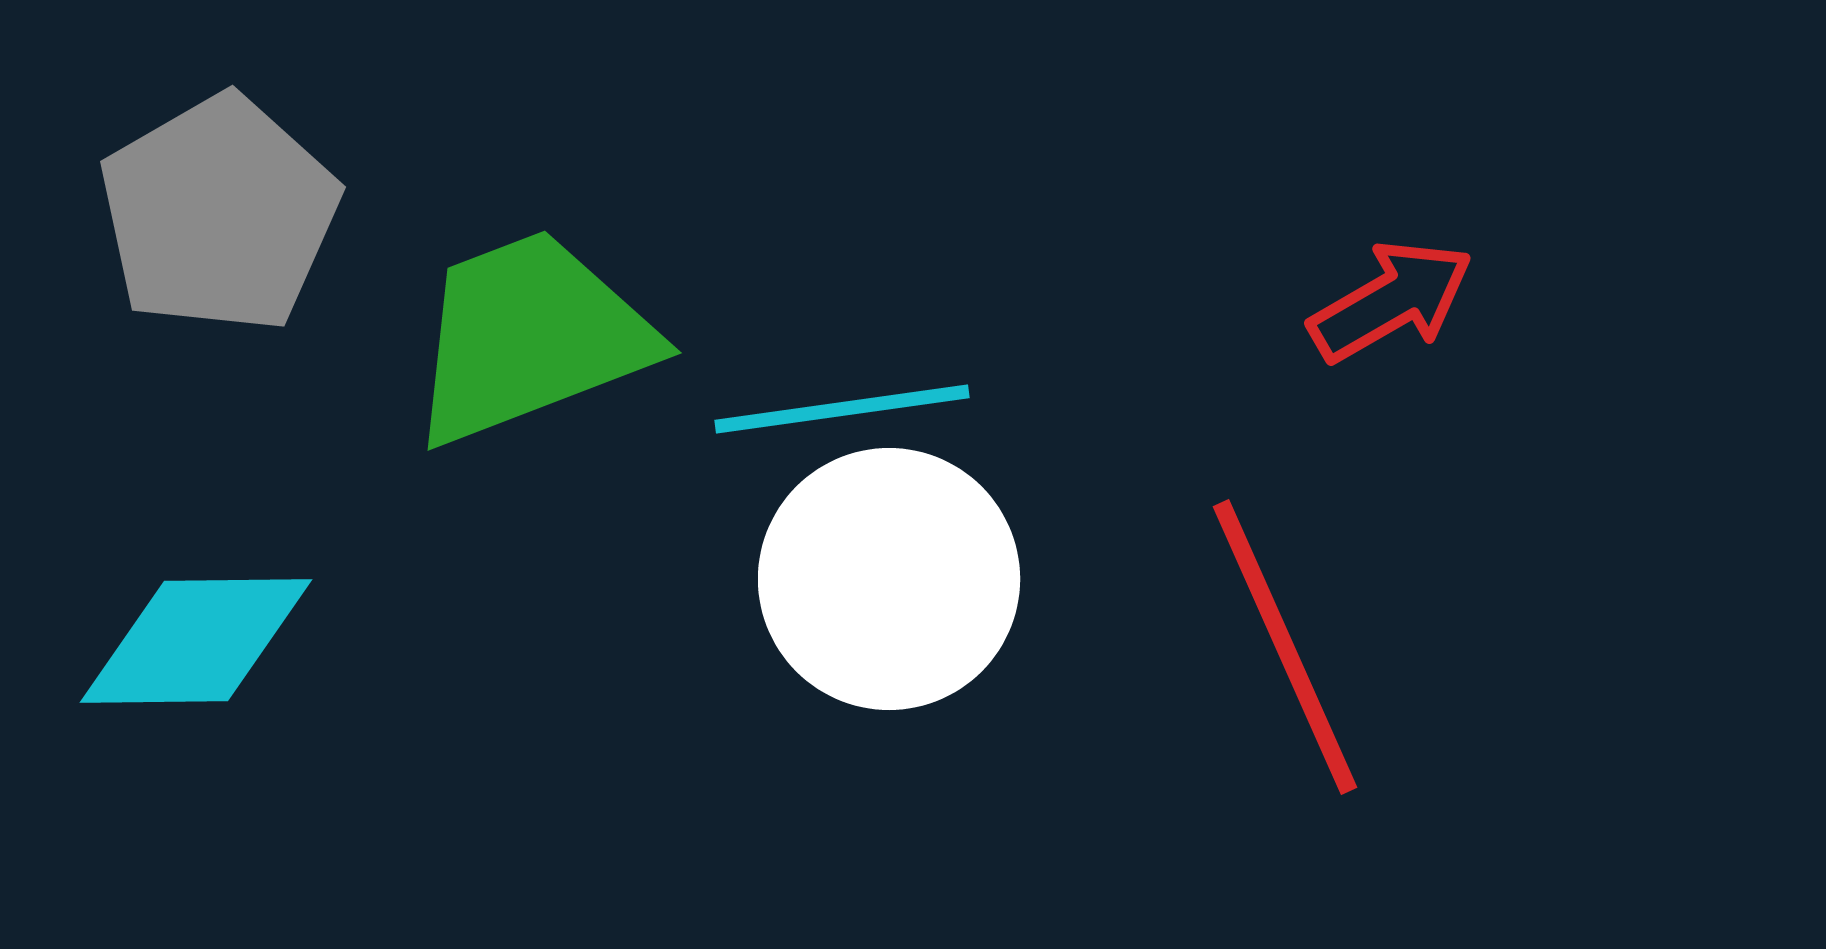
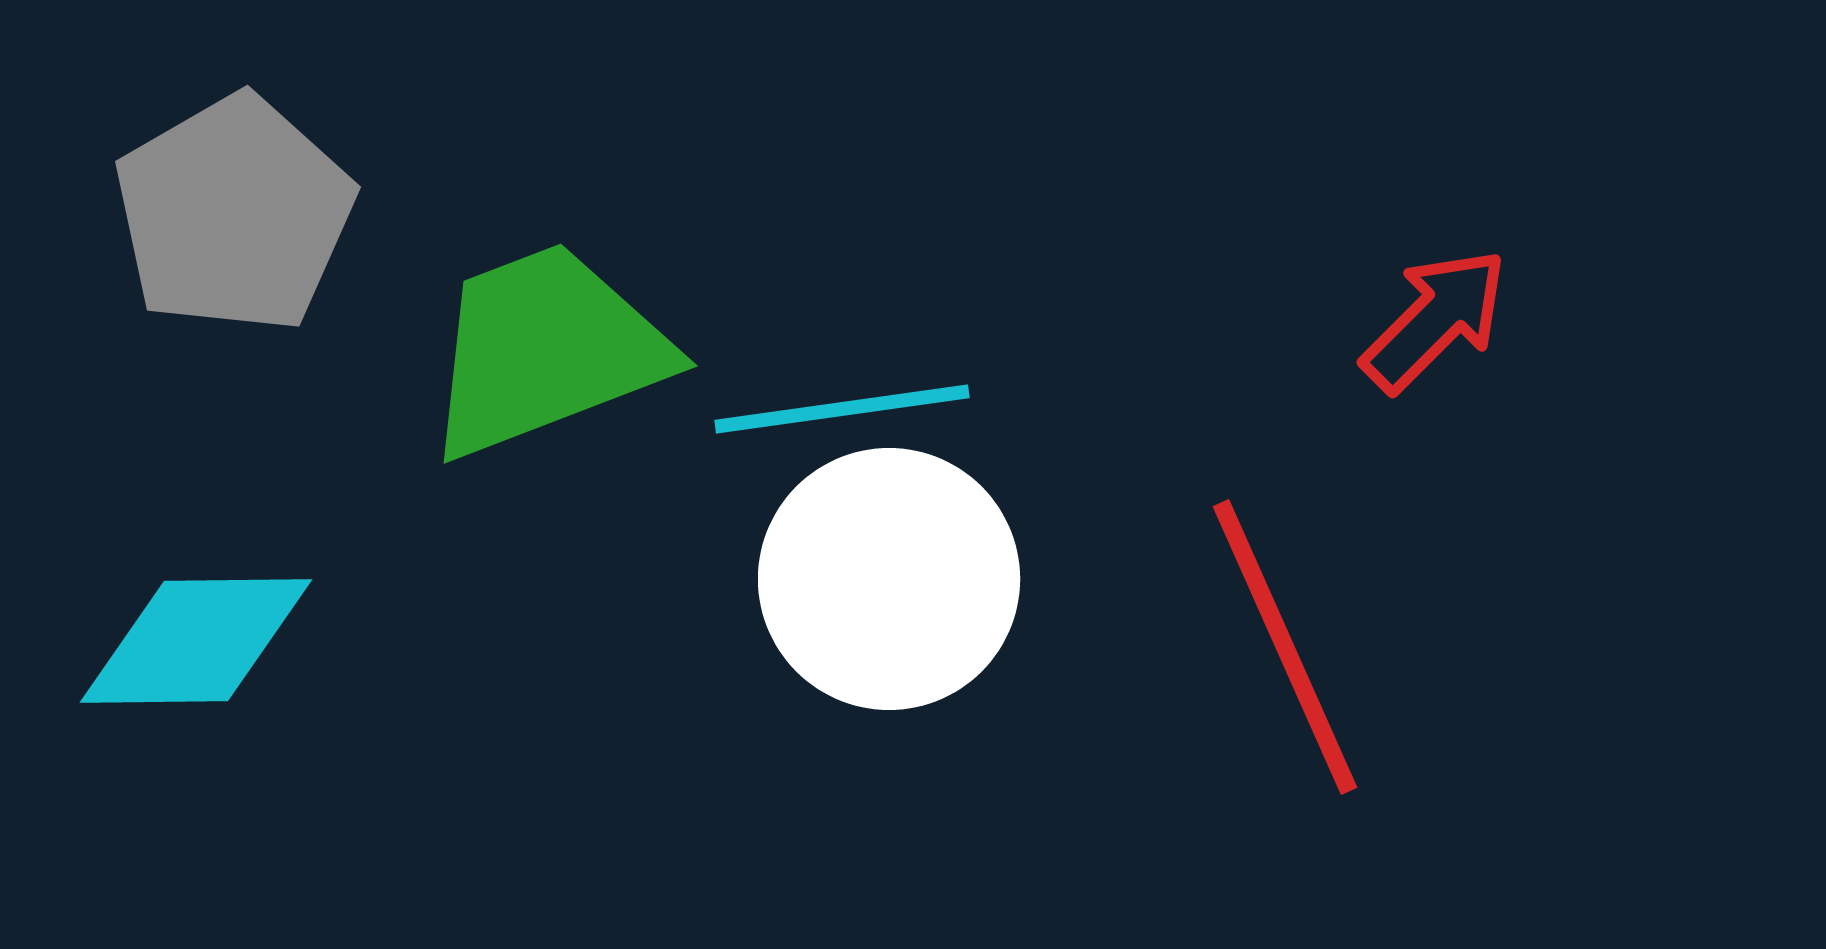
gray pentagon: moved 15 px right
red arrow: moved 44 px right, 19 px down; rotated 15 degrees counterclockwise
green trapezoid: moved 16 px right, 13 px down
